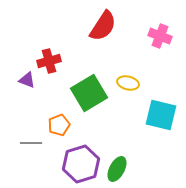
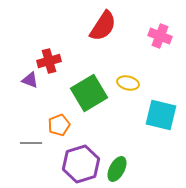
purple triangle: moved 3 px right
